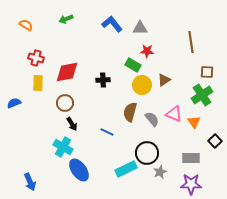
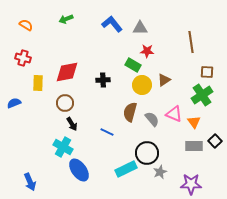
red cross: moved 13 px left
gray rectangle: moved 3 px right, 12 px up
